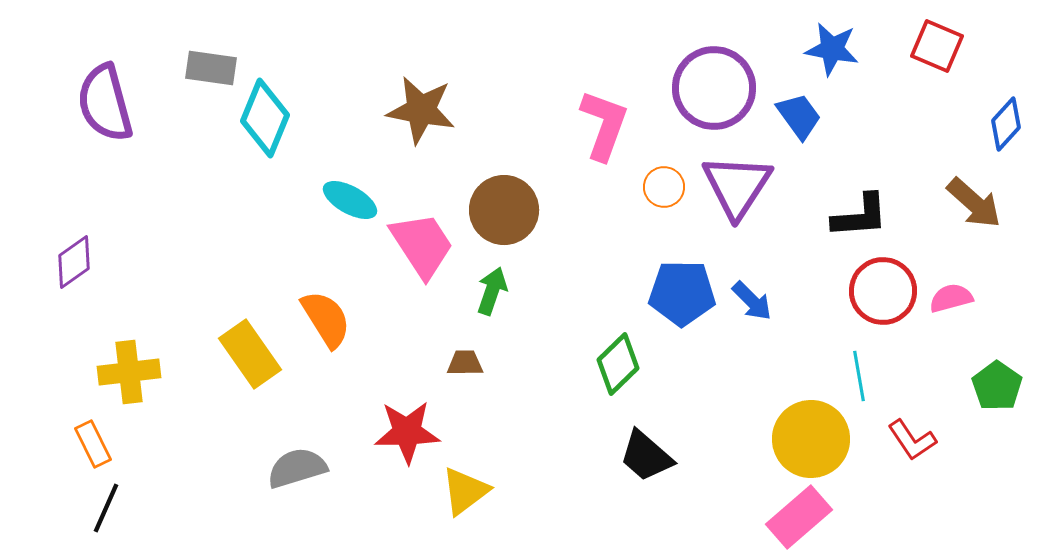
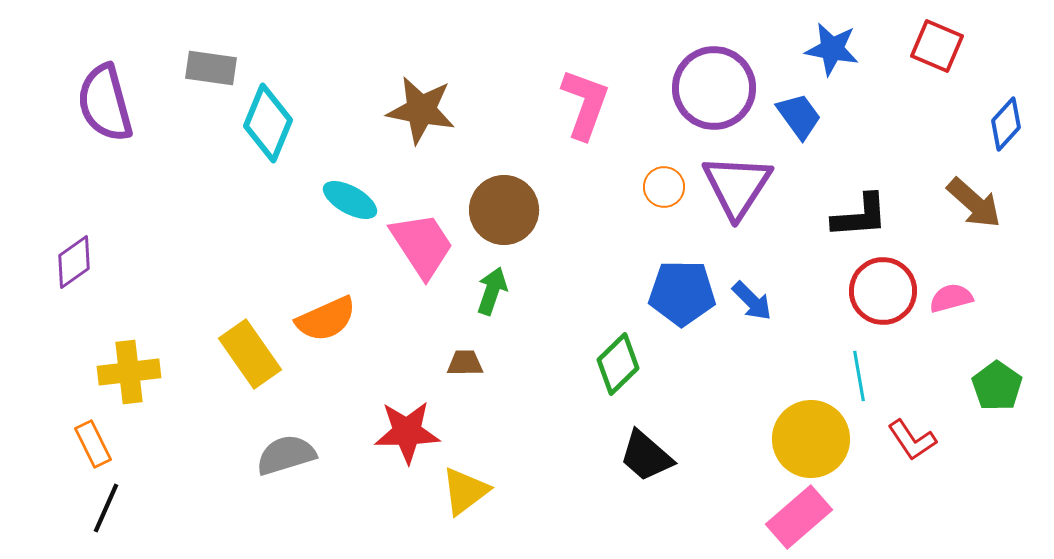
cyan diamond: moved 3 px right, 5 px down
pink L-shape: moved 19 px left, 21 px up
orange semicircle: rotated 98 degrees clockwise
gray semicircle: moved 11 px left, 13 px up
